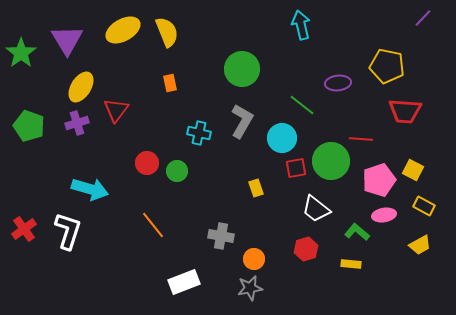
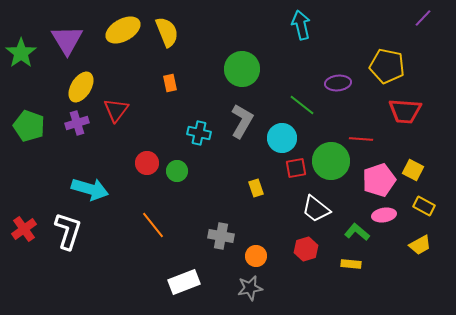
orange circle at (254, 259): moved 2 px right, 3 px up
